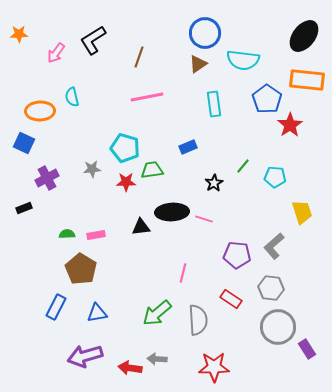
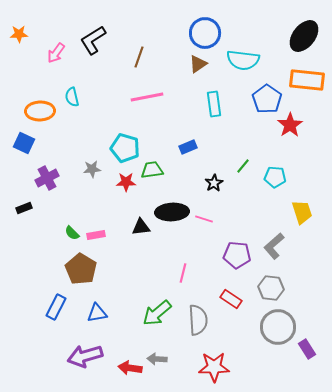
green semicircle at (67, 234): moved 5 px right, 1 px up; rotated 133 degrees counterclockwise
